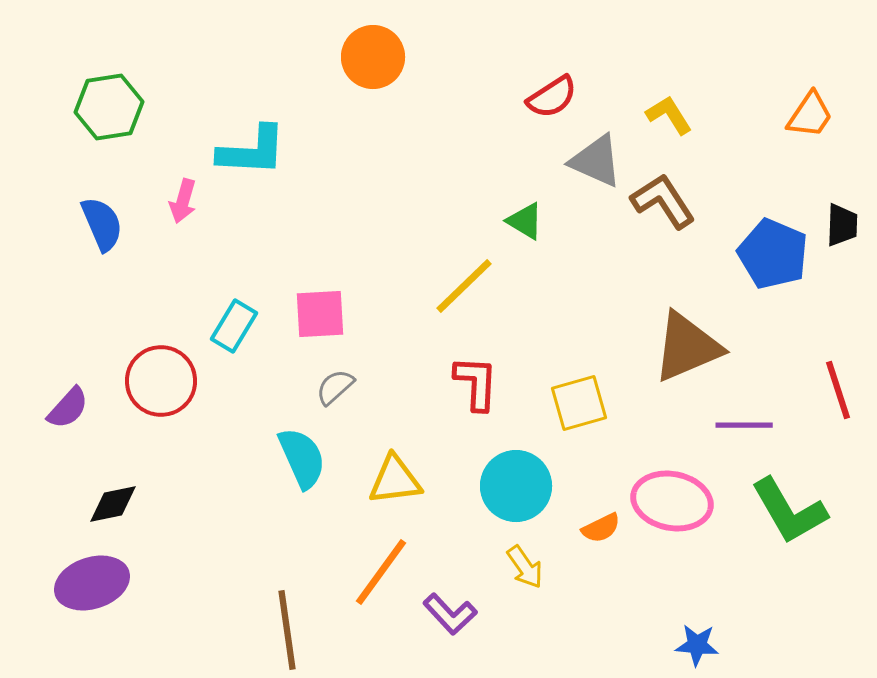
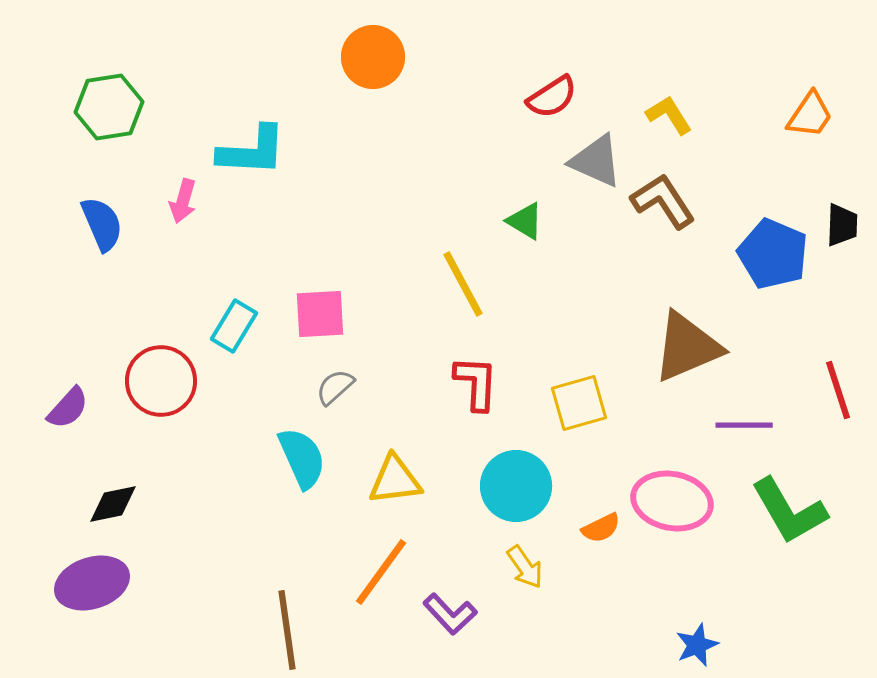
yellow line: moved 1 px left, 2 px up; rotated 74 degrees counterclockwise
blue star: rotated 27 degrees counterclockwise
